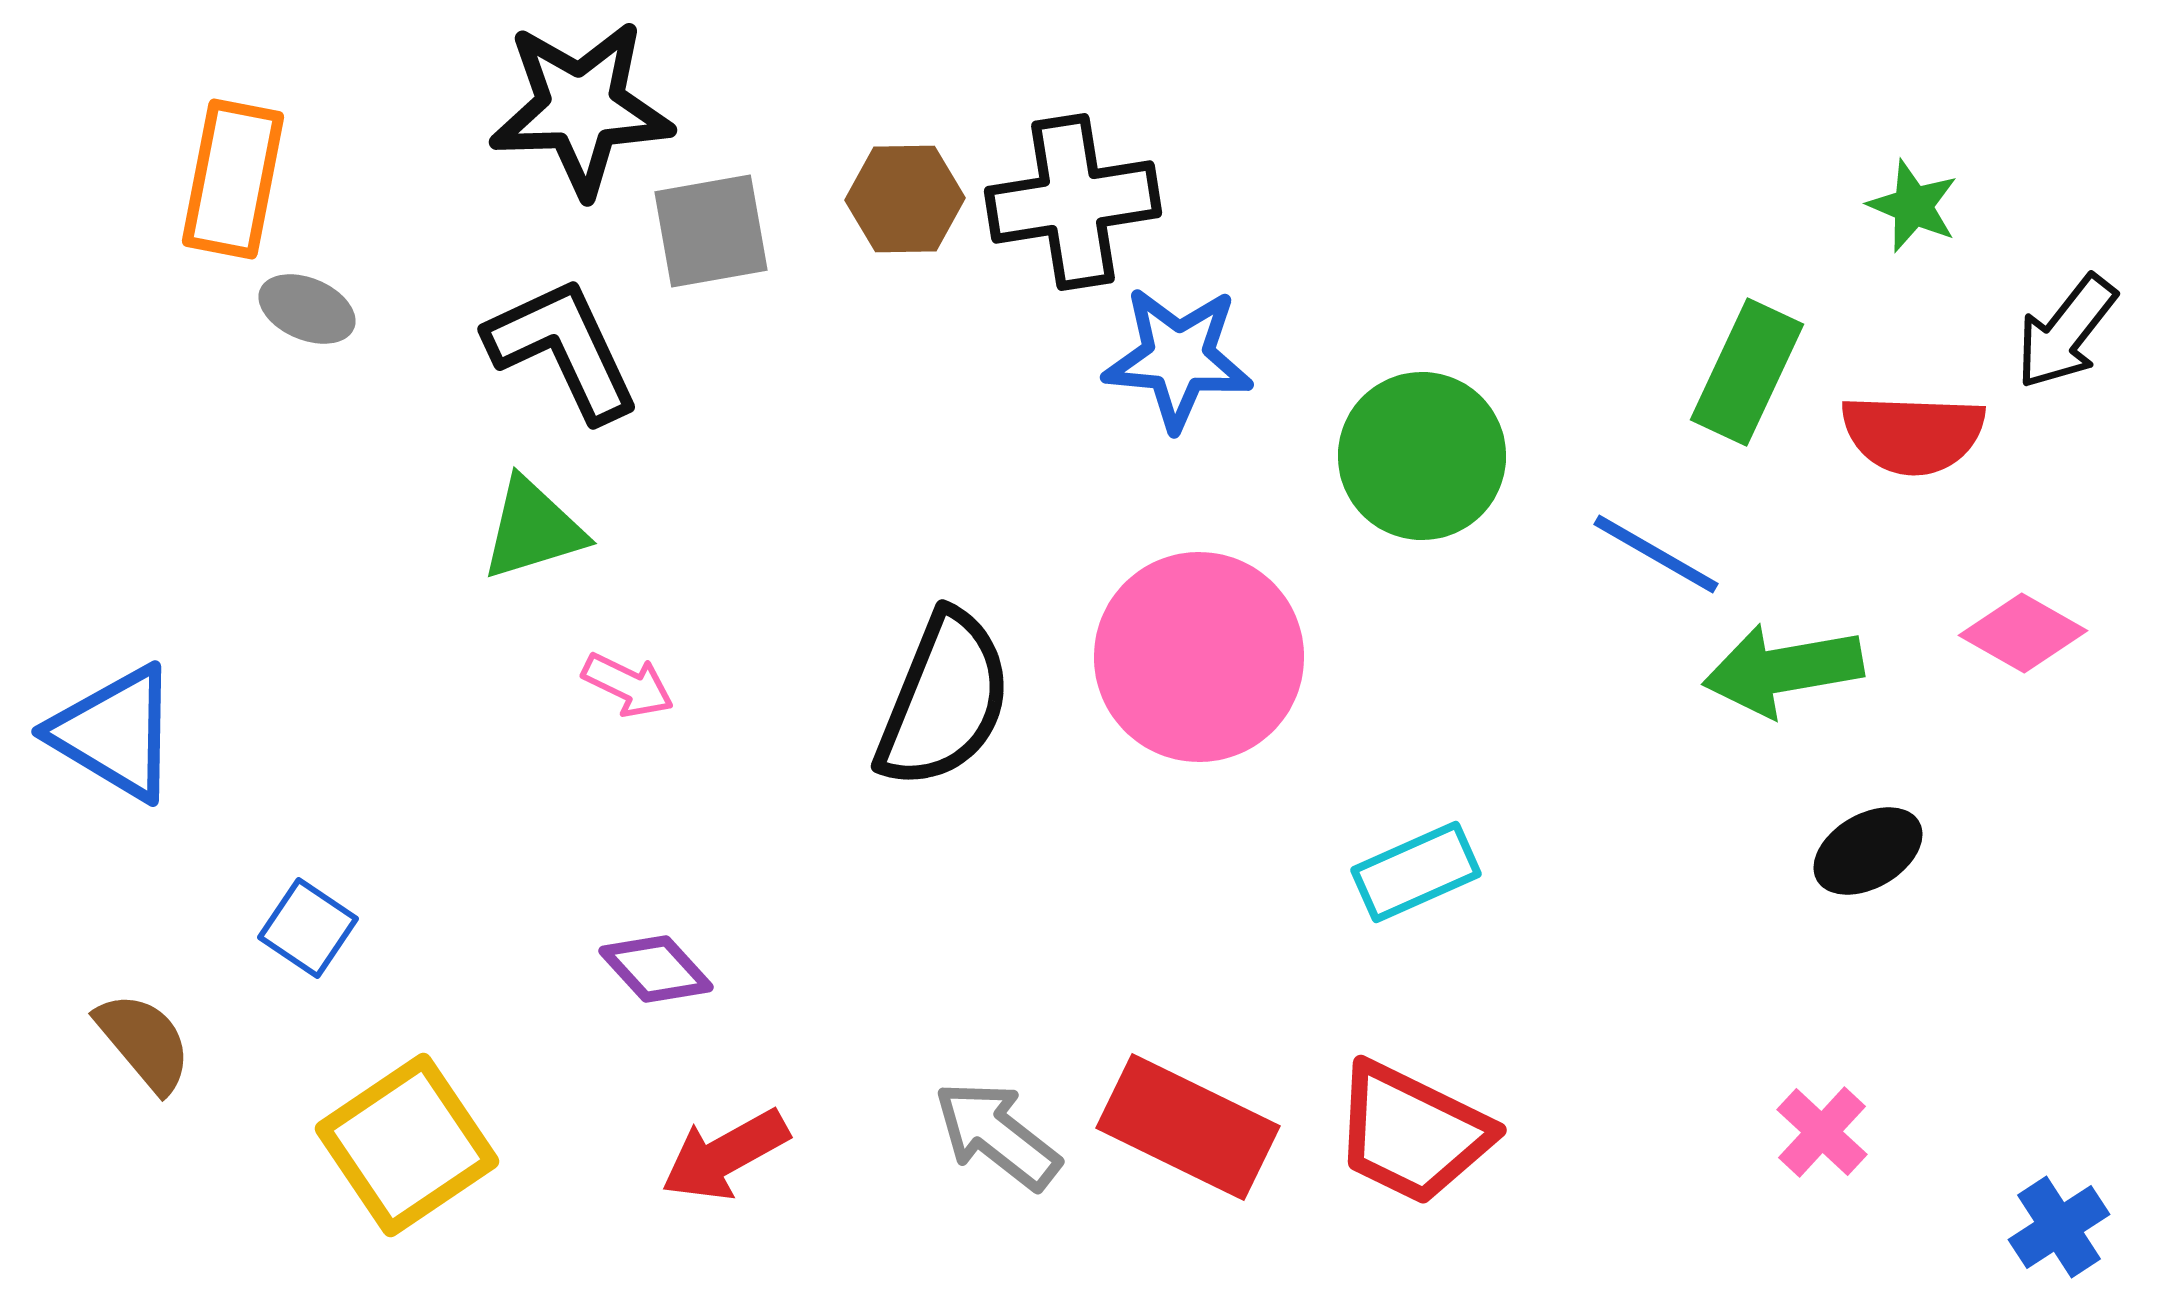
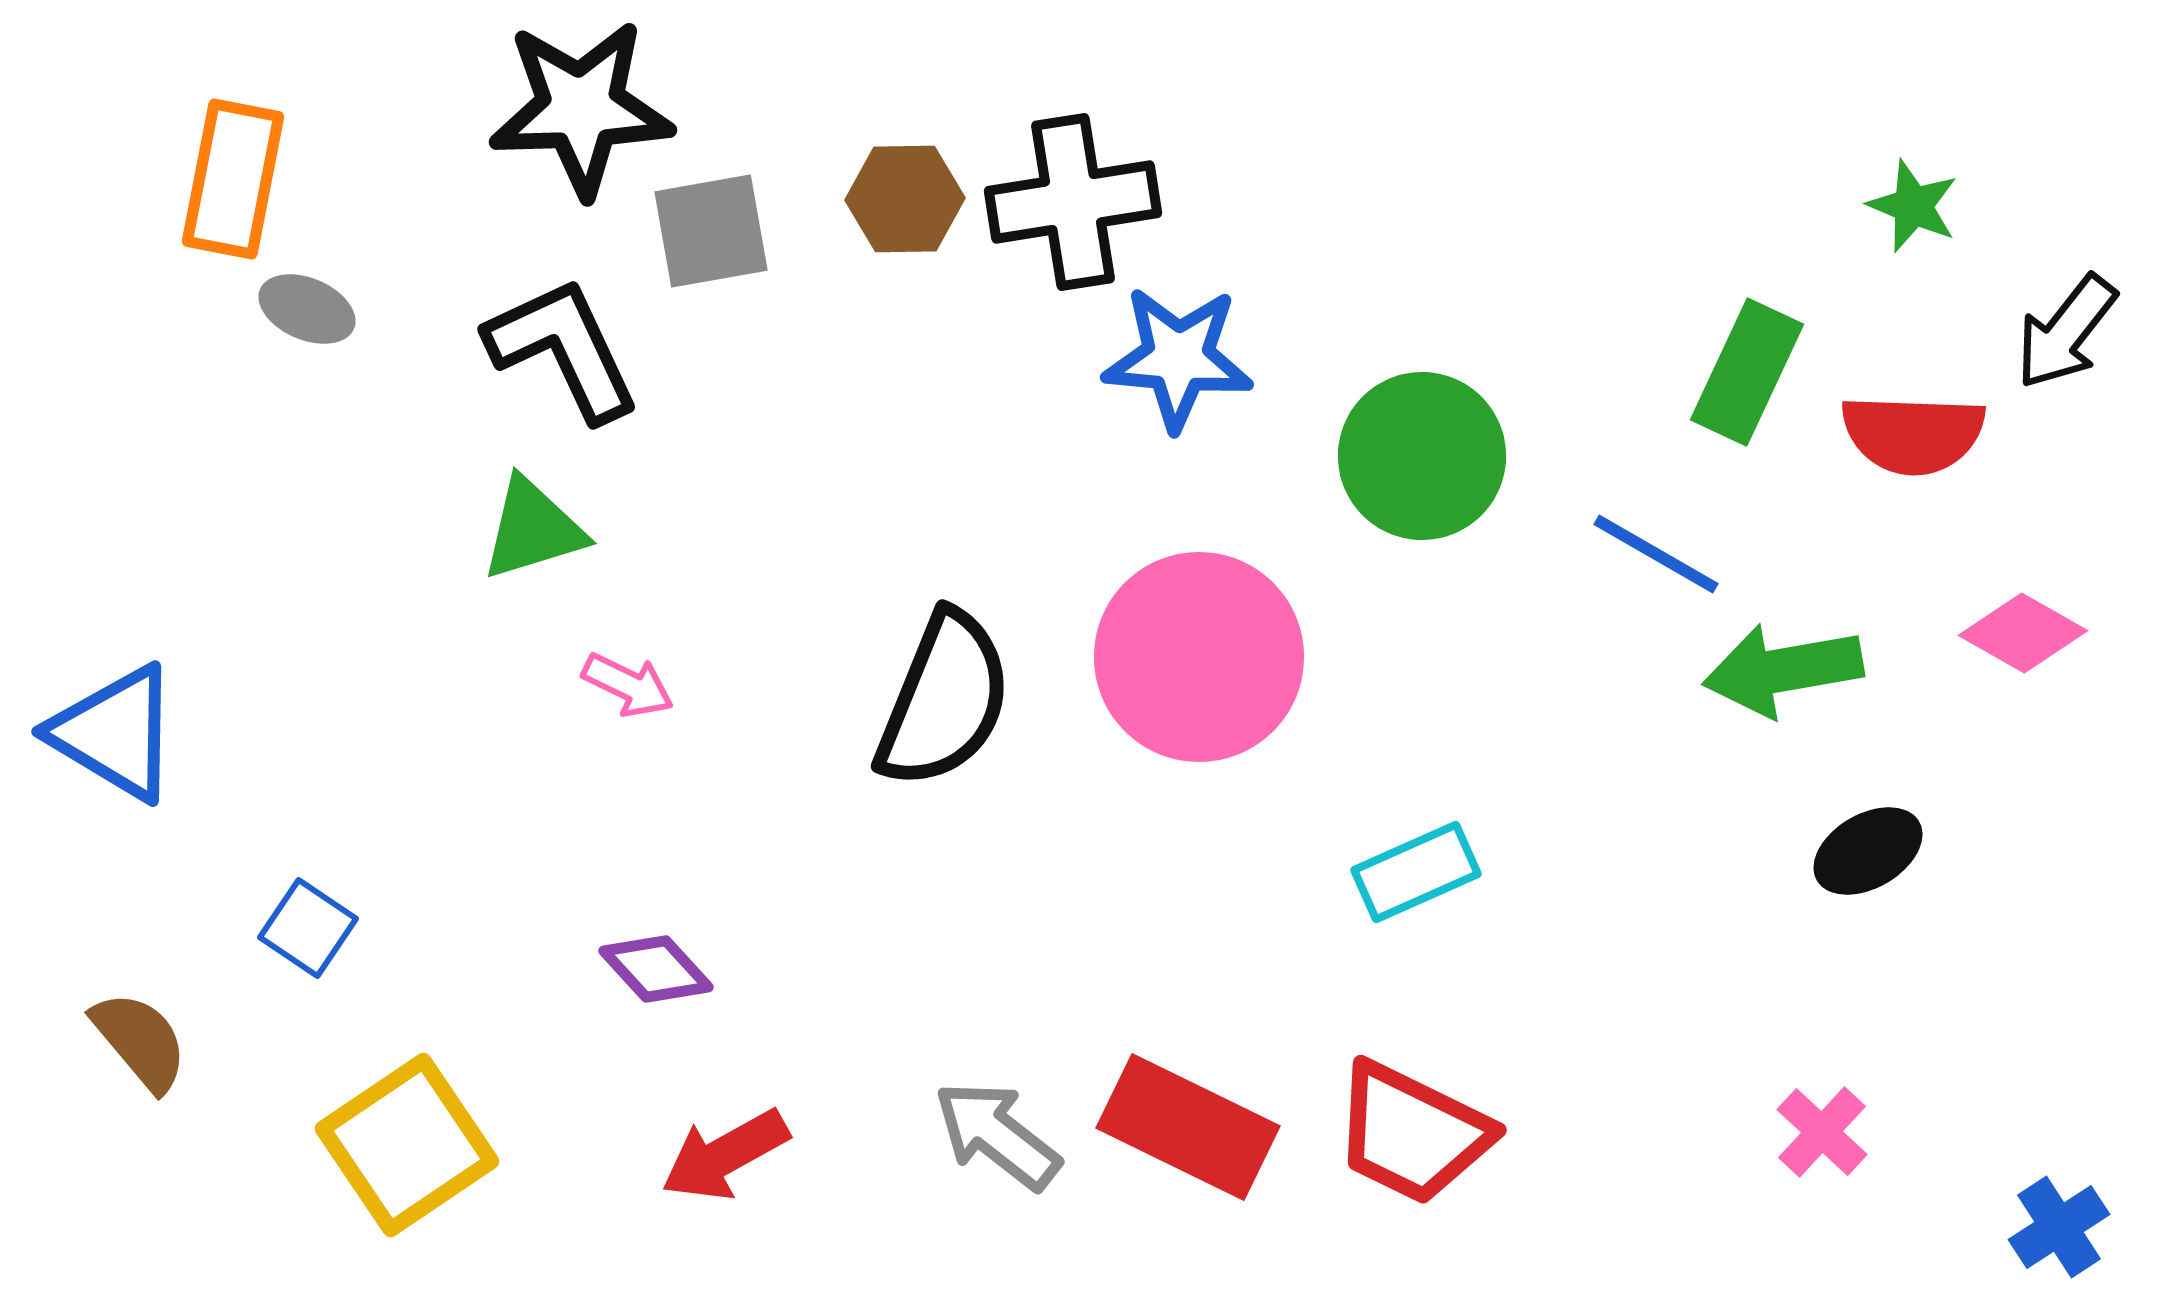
brown semicircle: moved 4 px left, 1 px up
